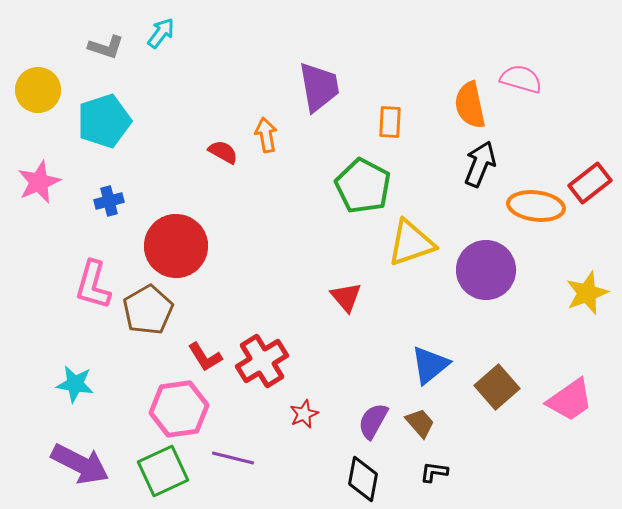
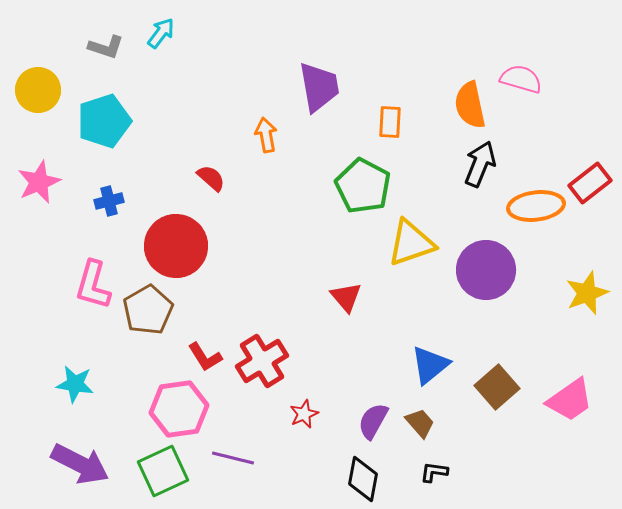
red semicircle: moved 12 px left, 26 px down; rotated 12 degrees clockwise
orange ellipse: rotated 14 degrees counterclockwise
